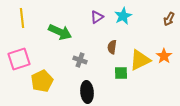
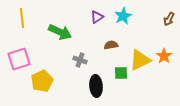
brown semicircle: moved 1 px left, 2 px up; rotated 72 degrees clockwise
black ellipse: moved 9 px right, 6 px up
